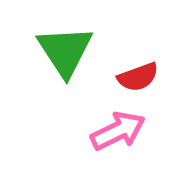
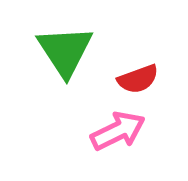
red semicircle: moved 2 px down
